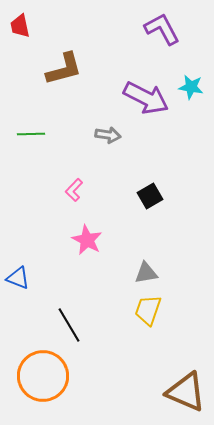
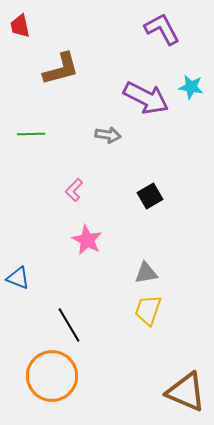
brown L-shape: moved 3 px left
orange circle: moved 9 px right
